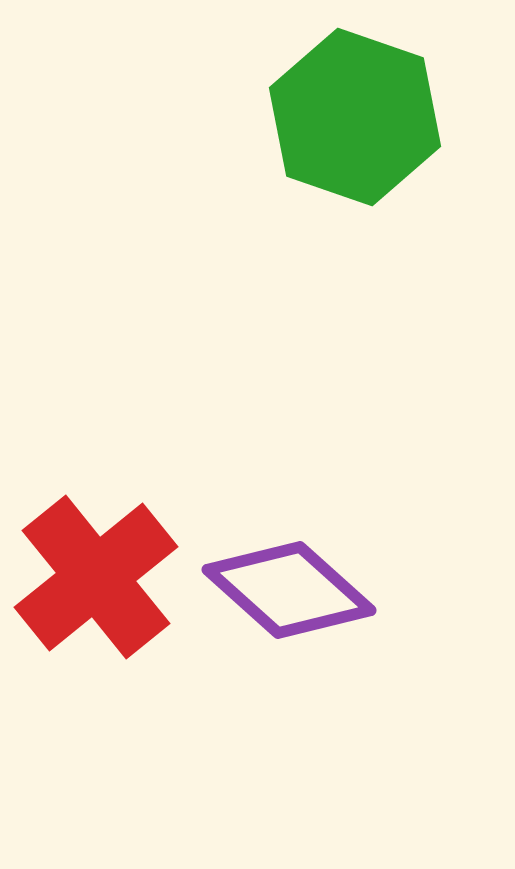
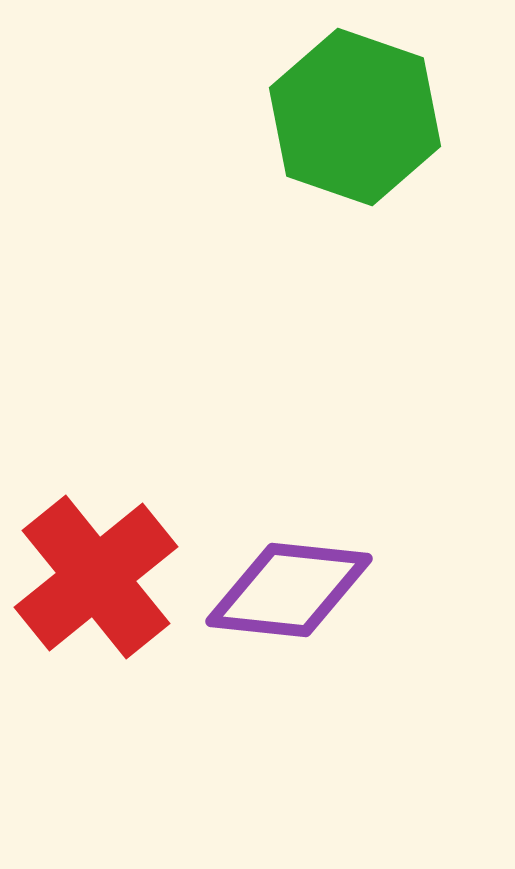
purple diamond: rotated 36 degrees counterclockwise
